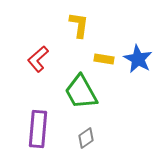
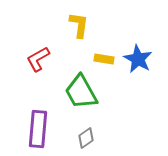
red L-shape: rotated 12 degrees clockwise
